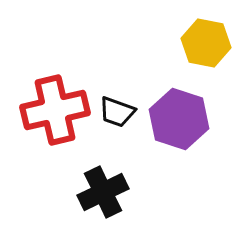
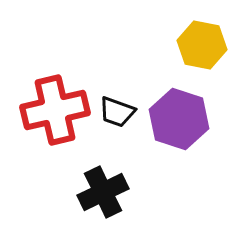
yellow hexagon: moved 4 px left, 2 px down
